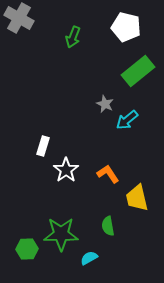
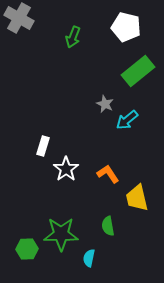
white star: moved 1 px up
cyan semicircle: rotated 48 degrees counterclockwise
